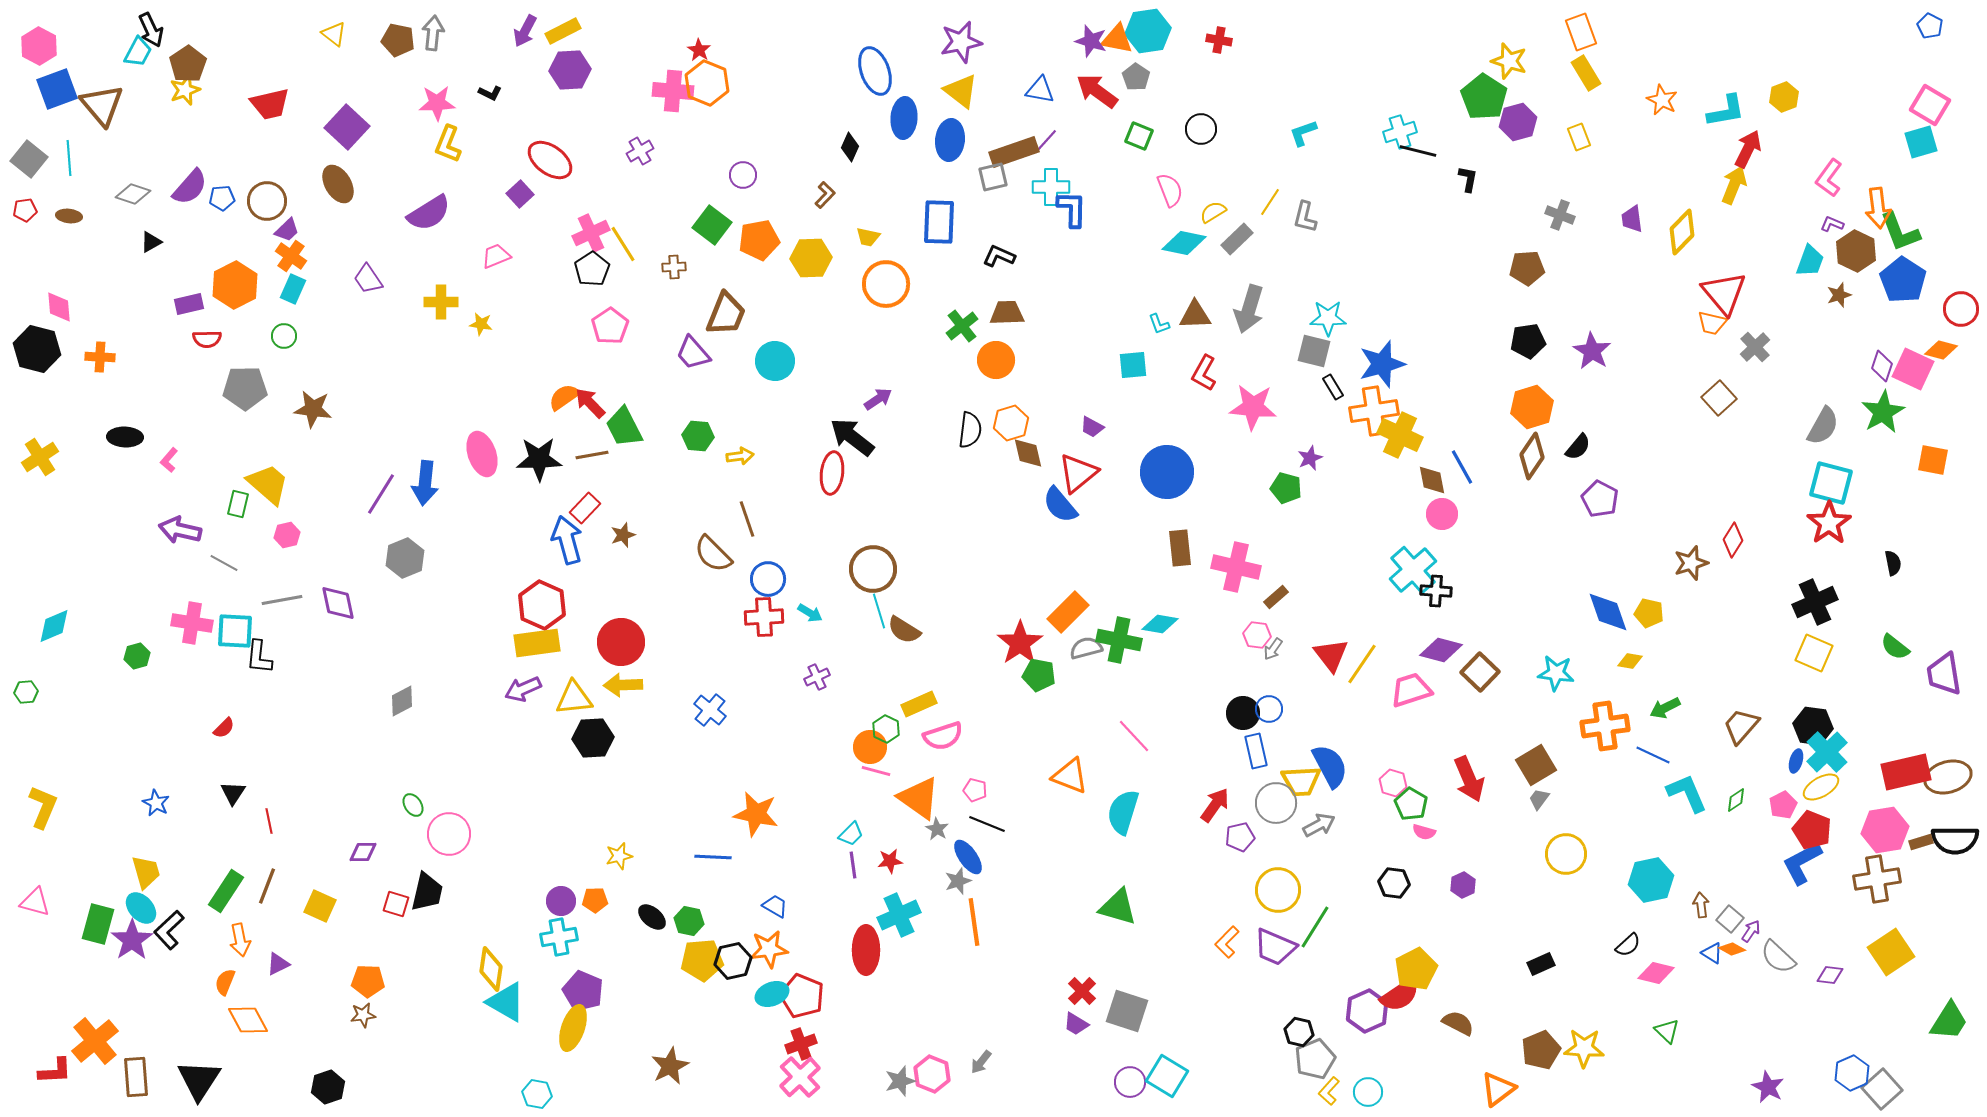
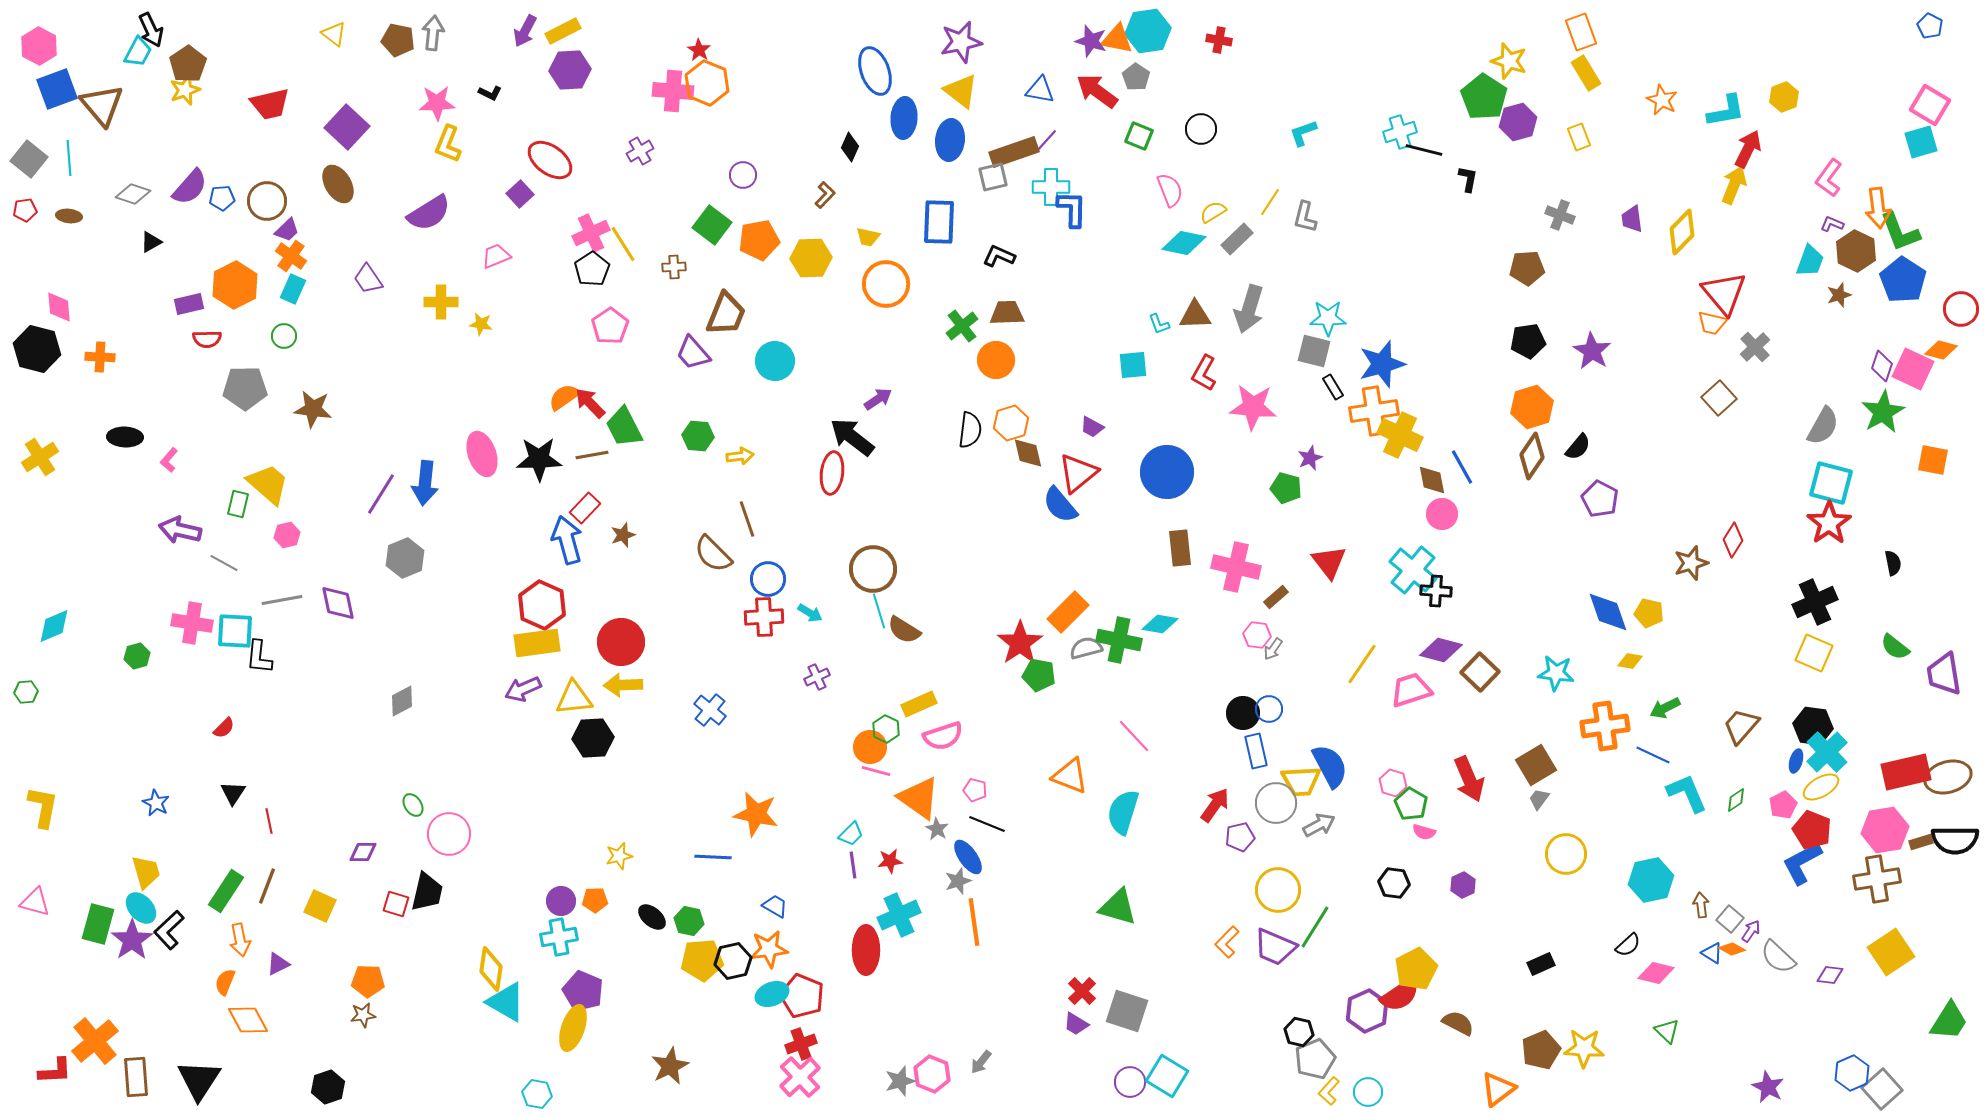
black line at (1418, 151): moved 6 px right, 1 px up
cyan cross at (1413, 570): rotated 9 degrees counterclockwise
red triangle at (1331, 655): moved 2 px left, 93 px up
yellow L-shape at (43, 807): rotated 12 degrees counterclockwise
